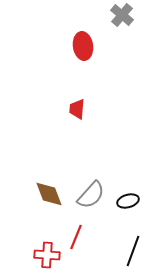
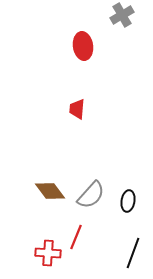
gray cross: rotated 20 degrees clockwise
brown diamond: moved 1 px right, 3 px up; rotated 16 degrees counterclockwise
black ellipse: rotated 65 degrees counterclockwise
black line: moved 2 px down
red cross: moved 1 px right, 2 px up
